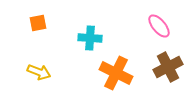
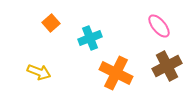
orange square: moved 13 px right; rotated 30 degrees counterclockwise
cyan cross: rotated 25 degrees counterclockwise
brown cross: moved 1 px left, 1 px up
